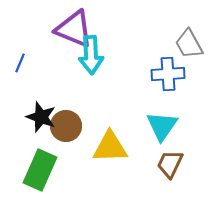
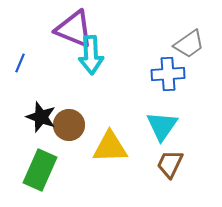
gray trapezoid: rotated 96 degrees counterclockwise
brown circle: moved 3 px right, 1 px up
